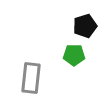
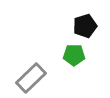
gray rectangle: rotated 40 degrees clockwise
